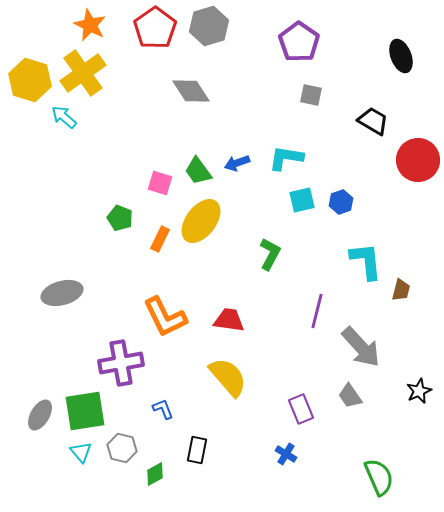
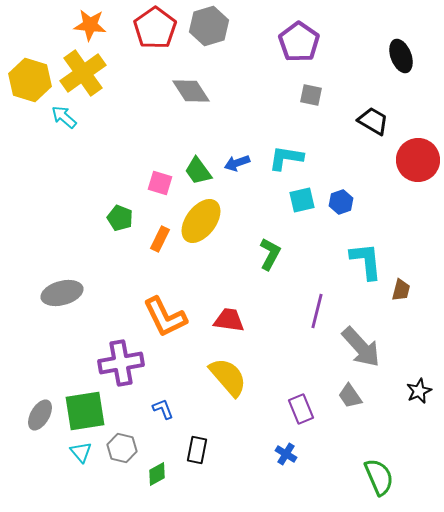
orange star at (90, 25): rotated 20 degrees counterclockwise
green diamond at (155, 474): moved 2 px right
